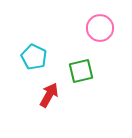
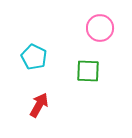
green square: moved 7 px right; rotated 15 degrees clockwise
red arrow: moved 10 px left, 10 px down
